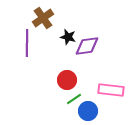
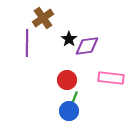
black star: moved 1 px right, 2 px down; rotated 21 degrees clockwise
pink rectangle: moved 12 px up
green line: rotated 35 degrees counterclockwise
blue circle: moved 19 px left
